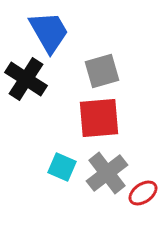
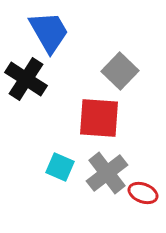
gray square: moved 18 px right; rotated 30 degrees counterclockwise
red square: rotated 9 degrees clockwise
cyan square: moved 2 px left
red ellipse: rotated 56 degrees clockwise
